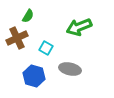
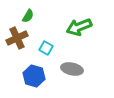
gray ellipse: moved 2 px right
